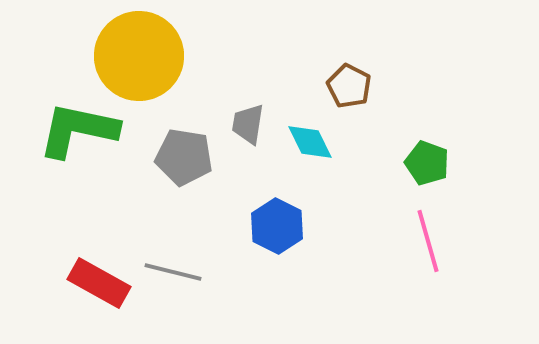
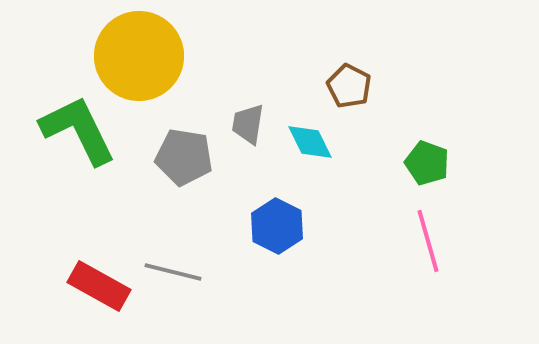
green L-shape: rotated 52 degrees clockwise
red rectangle: moved 3 px down
